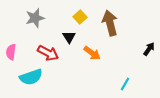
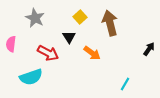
gray star: rotated 30 degrees counterclockwise
pink semicircle: moved 8 px up
